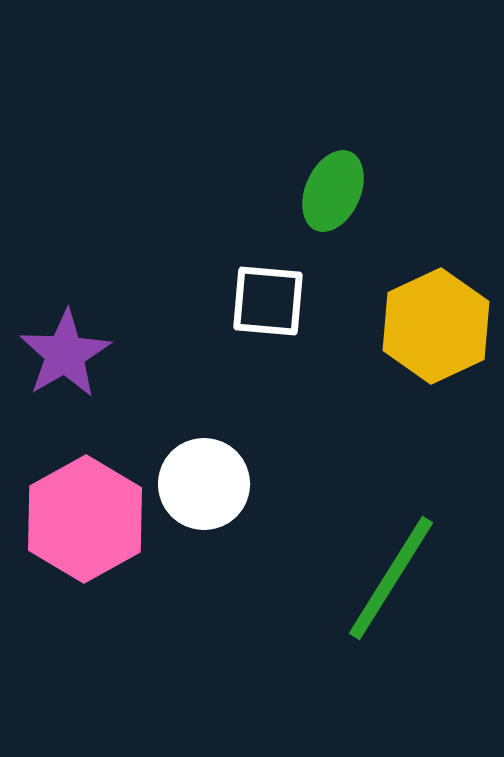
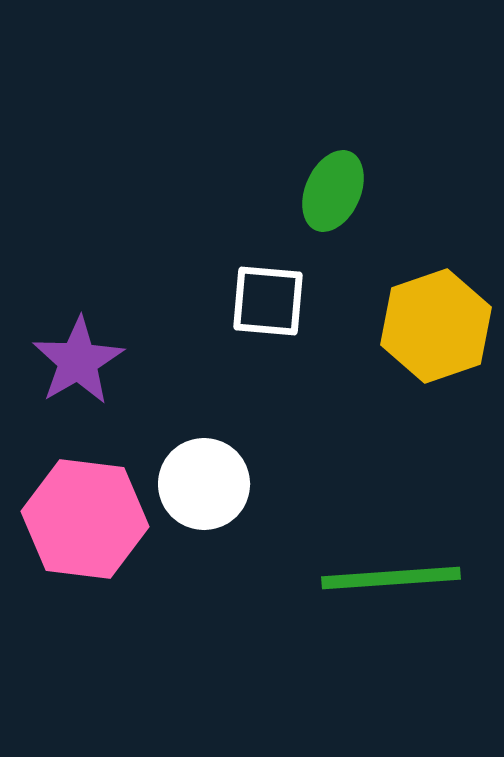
yellow hexagon: rotated 6 degrees clockwise
purple star: moved 13 px right, 7 px down
pink hexagon: rotated 24 degrees counterclockwise
green line: rotated 54 degrees clockwise
